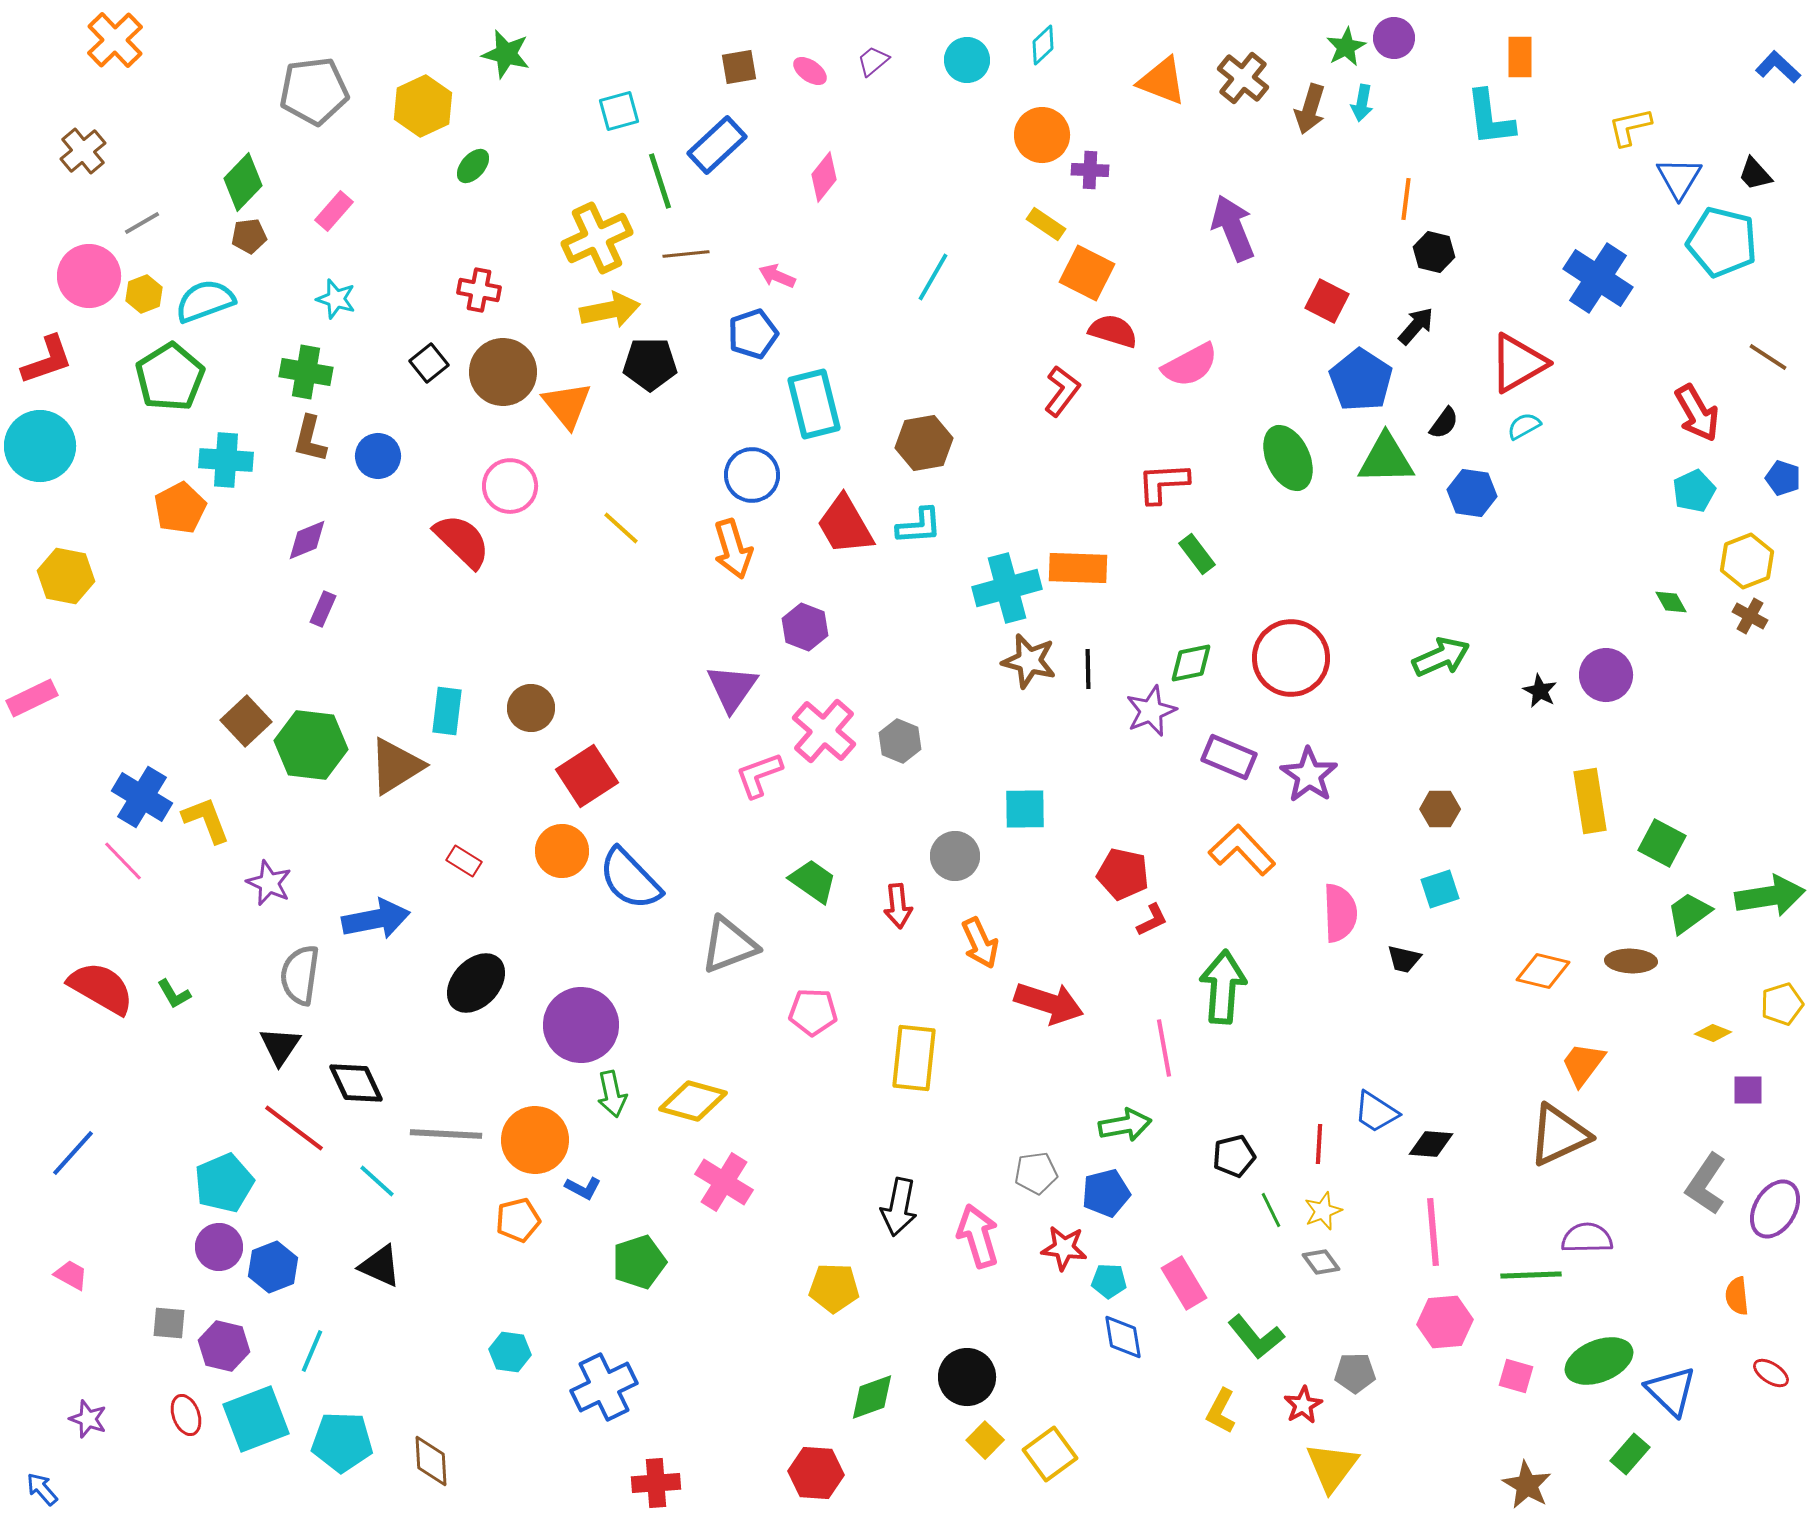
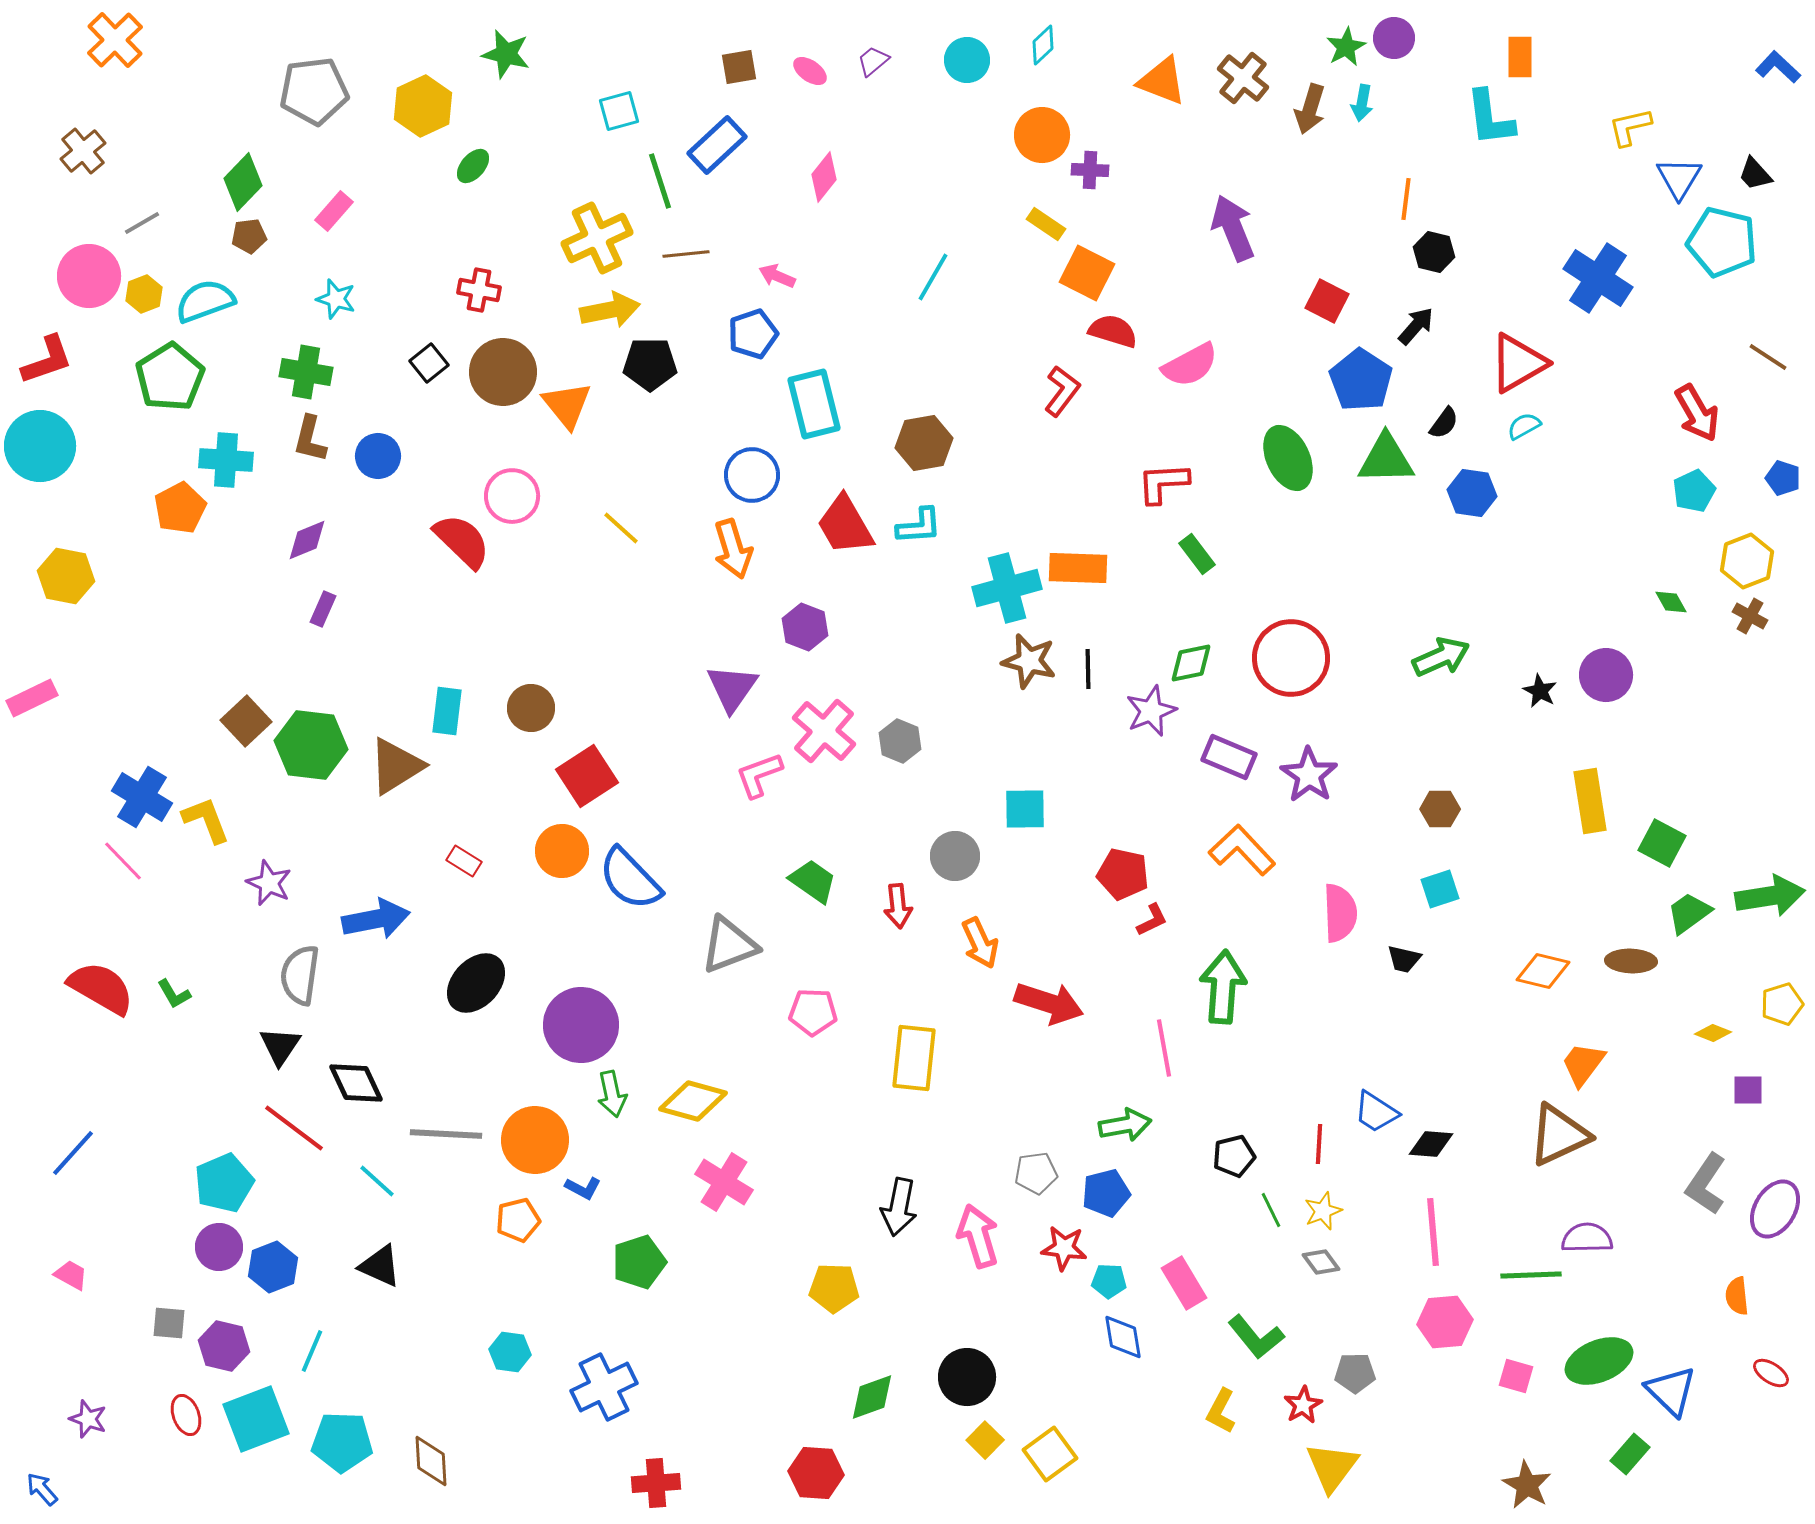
pink circle at (510, 486): moved 2 px right, 10 px down
